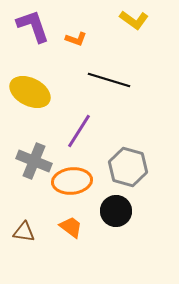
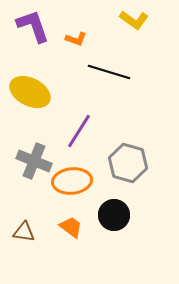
black line: moved 8 px up
gray hexagon: moved 4 px up
black circle: moved 2 px left, 4 px down
